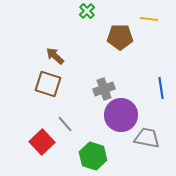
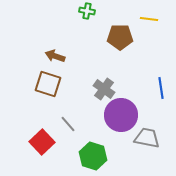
green cross: rotated 35 degrees counterclockwise
brown arrow: rotated 24 degrees counterclockwise
gray cross: rotated 35 degrees counterclockwise
gray line: moved 3 px right
